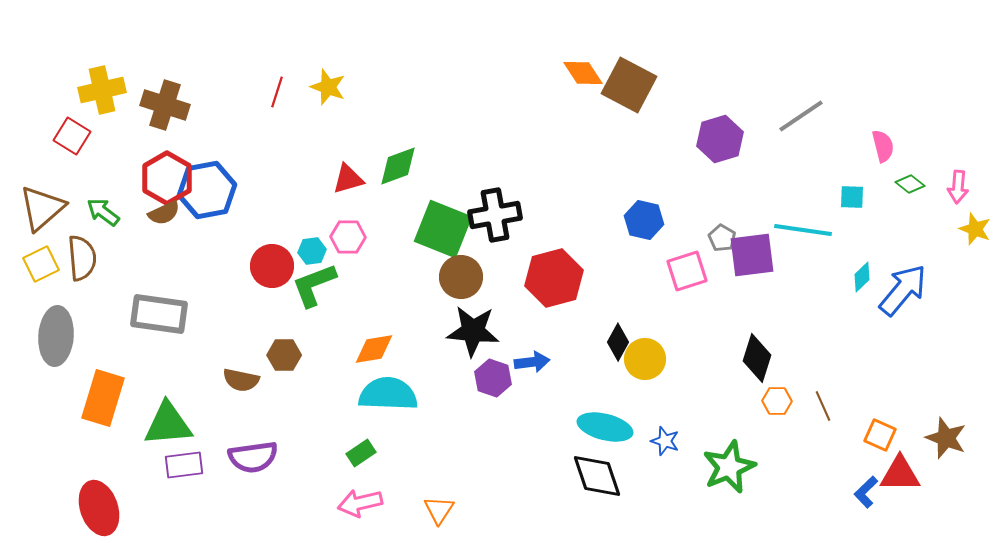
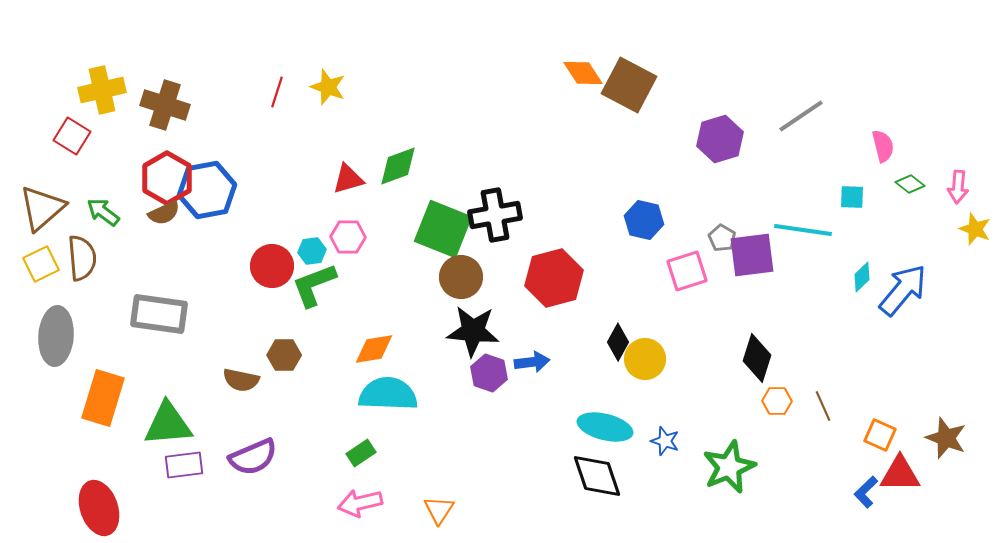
purple hexagon at (493, 378): moved 4 px left, 5 px up
purple semicircle at (253, 457): rotated 15 degrees counterclockwise
